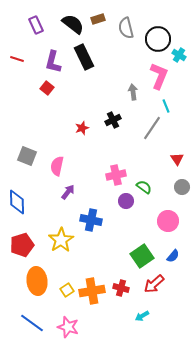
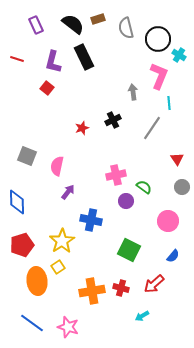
cyan line: moved 3 px right, 3 px up; rotated 16 degrees clockwise
yellow star: moved 1 px right, 1 px down
green square: moved 13 px left, 6 px up; rotated 30 degrees counterclockwise
yellow square: moved 9 px left, 23 px up
